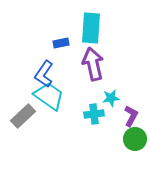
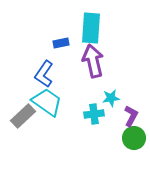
purple arrow: moved 3 px up
cyan trapezoid: moved 2 px left, 6 px down
green circle: moved 1 px left, 1 px up
